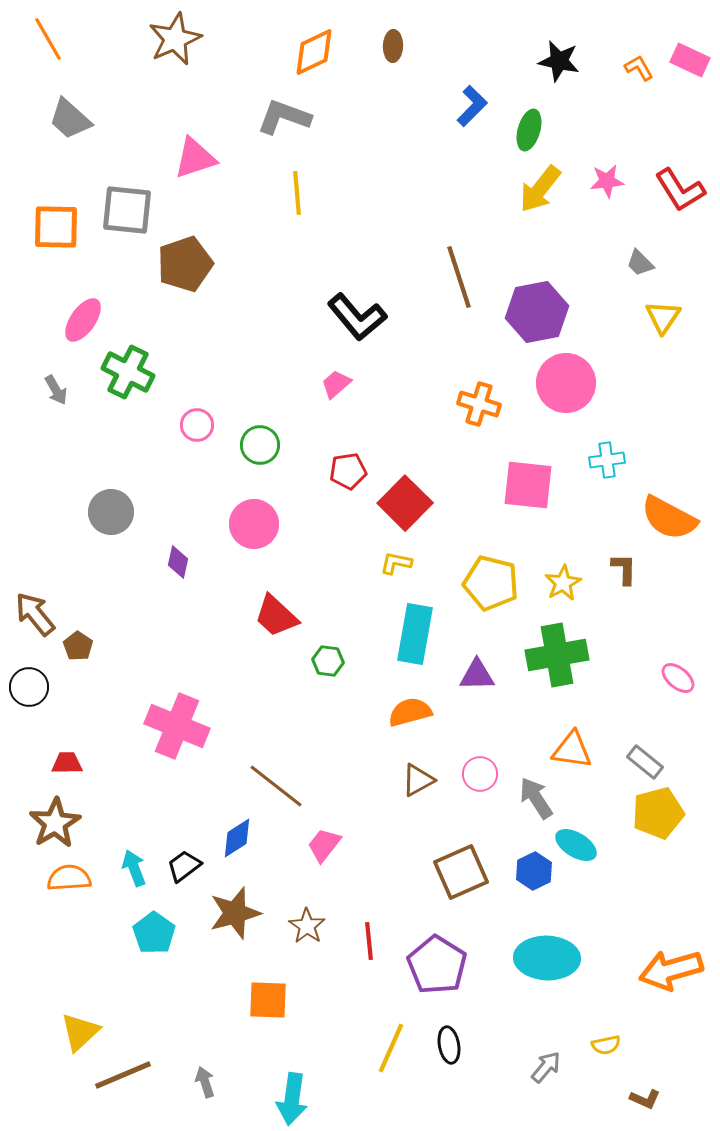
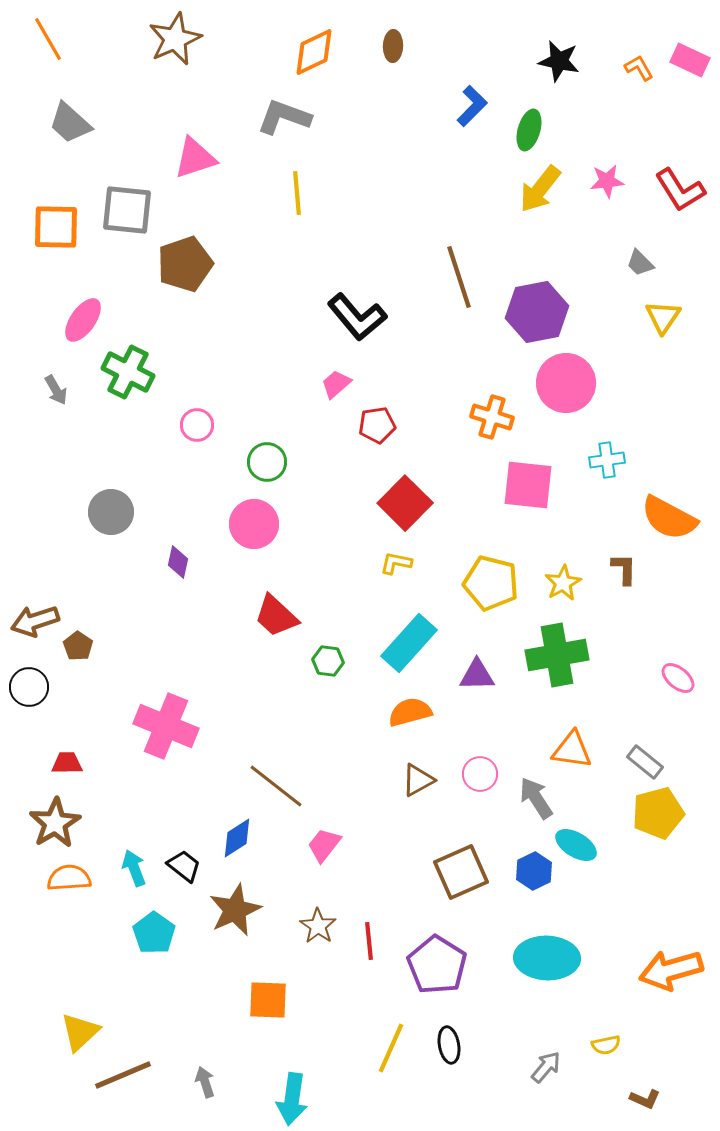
gray trapezoid at (70, 119): moved 4 px down
orange cross at (479, 404): moved 13 px right, 13 px down
green circle at (260, 445): moved 7 px right, 17 px down
red pentagon at (348, 471): moved 29 px right, 46 px up
brown arrow at (35, 614): moved 7 px down; rotated 69 degrees counterclockwise
cyan rectangle at (415, 634): moved 6 px left, 9 px down; rotated 32 degrees clockwise
pink cross at (177, 726): moved 11 px left
black trapezoid at (184, 866): rotated 75 degrees clockwise
brown star at (235, 913): moved 3 px up; rotated 8 degrees counterclockwise
brown star at (307, 926): moved 11 px right
